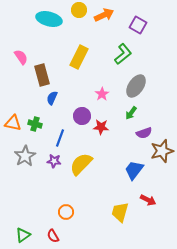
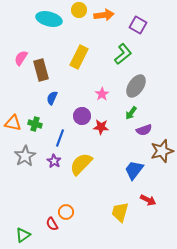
orange arrow: rotated 18 degrees clockwise
pink semicircle: moved 1 px down; rotated 112 degrees counterclockwise
brown rectangle: moved 1 px left, 5 px up
purple semicircle: moved 3 px up
purple star: rotated 24 degrees clockwise
red semicircle: moved 1 px left, 12 px up
